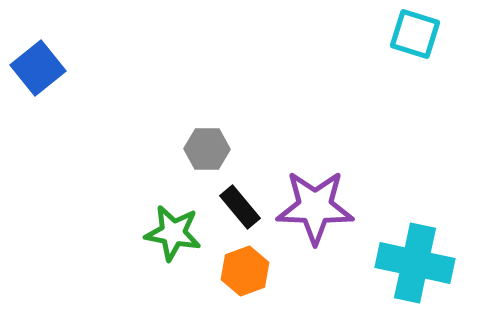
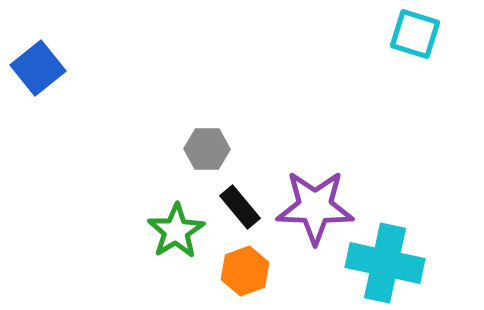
green star: moved 3 px right, 2 px up; rotated 30 degrees clockwise
cyan cross: moved 30 px left
